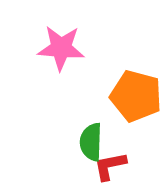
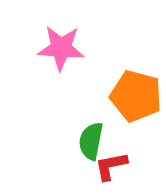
green semicircle: moved 1 px up; rotated 9 degrees clockwise
red L-shape: moved 1 px right
